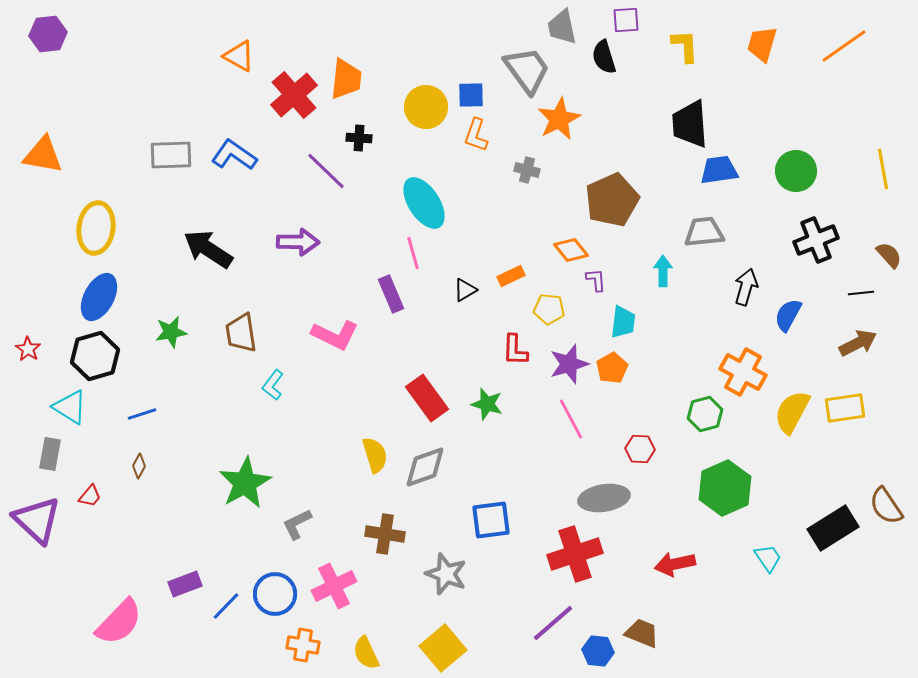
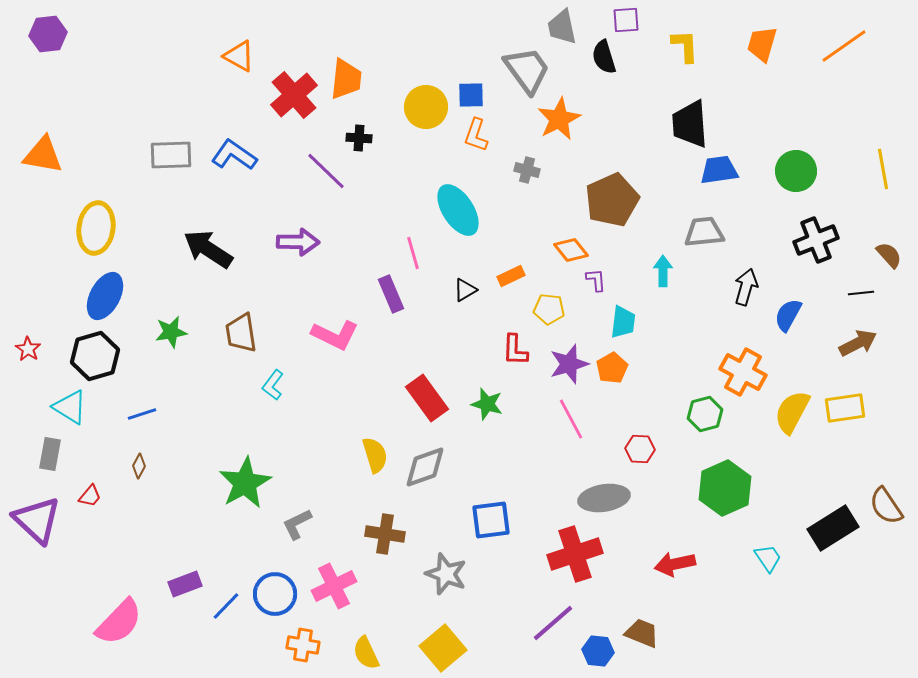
cyan ellipse at (424, 203): moved 34 px right, 7 px down
blue ellipse at (99, 297): moved 6 px right, 1 px up
